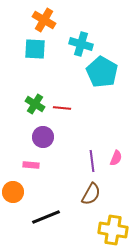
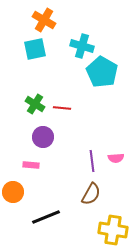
cyan cross: moved 1 px right, 2 px down
cyan square: rotated 15 degrees counterclockwise
pink semicircle: rotated 63 degrees clockwise
